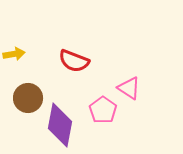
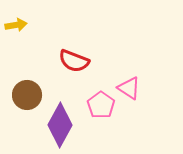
yellow arrow: moved 2 px right, 29 px up
brown circle: moved 1 px left, 3 px up
pink pentagon: moved 2 px left, 5 px up
purple diamond: rotated 18 degrees clockwise
